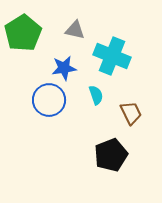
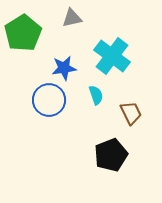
gray triangle: moved 3 px left, 12 px up; rotated 25 degrees counterclockwise
cyan cross: rotated 15 degrees clockwise
